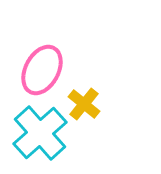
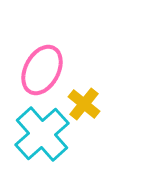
cyan cross: moved 2 px right, 1 px down
